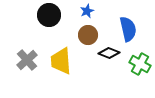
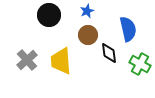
black diamond: rotated 60 degrees clockwise
